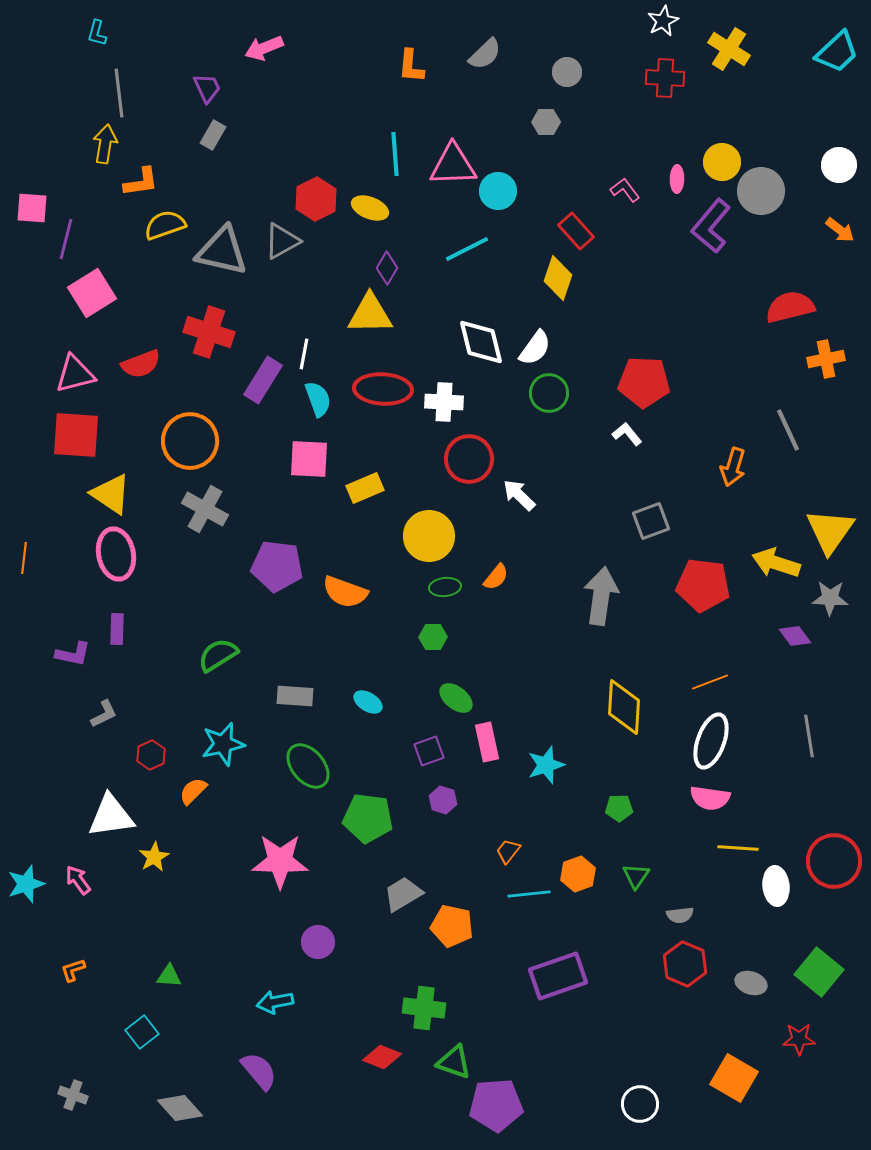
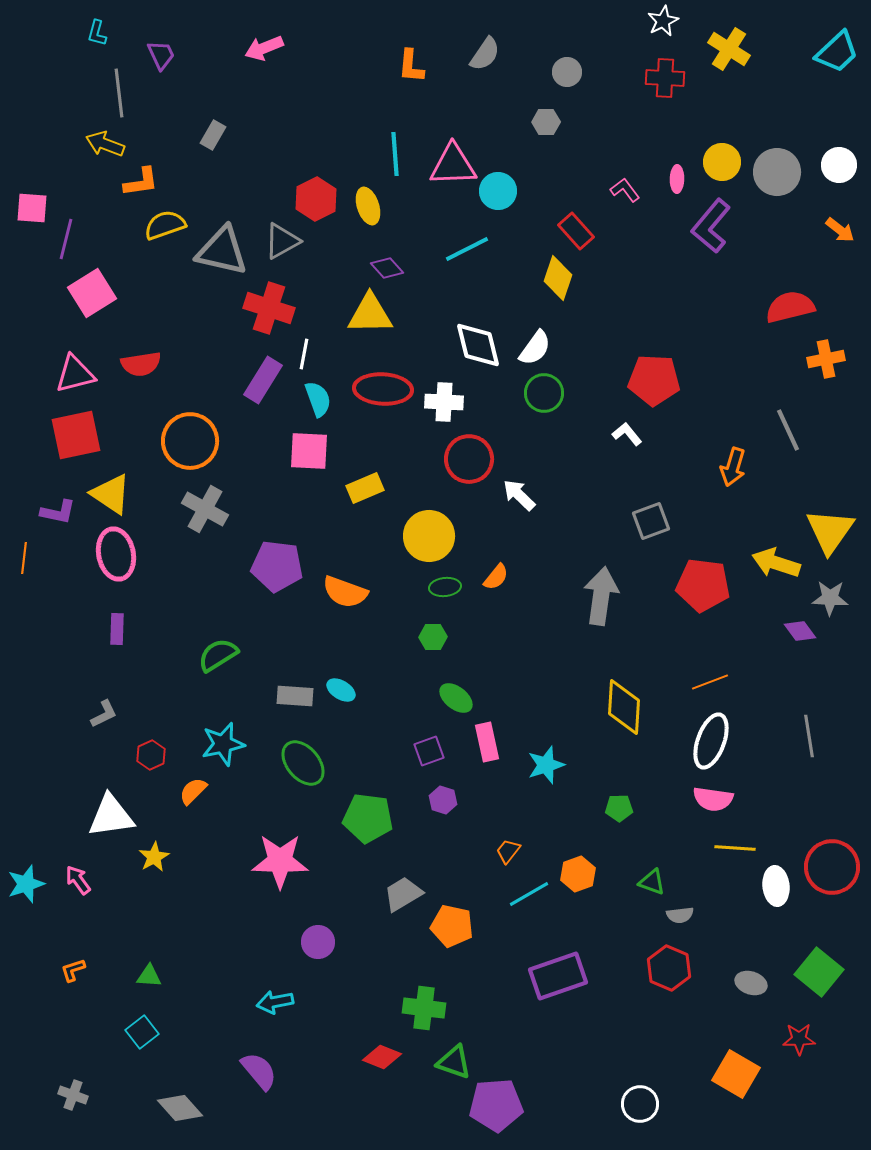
gray semicircle at (485, 54): rotated 12 degrees counterclockwise
purple trapezoid at (207, 88): moved 46 px left, 33 px up
yellow arrow at (105, 144): rotated 78 degrees counterclockwise
gray circle at (761, 191): moved 16 px right, 19 px up
yellow ellipse at (370, 208): moved 2 px left, 2 px up; rotated 51 degrees clockwise
purple diamond at (387, 268): rotated 72 degrees counterclockwise
red cross at (209, 332): moved 60 px right, 24 px up
white diamond at (481, 342): moved 3 px left, 3 px down
red semicircle at (141, 364): rotated 12 degrees clockwise
red pentagon at (644, 382): moved 10 px right, 2 px up
green circle at (549, 393): moved 5 px left
red square at (76, 435): rotated 16 degrees counterclockwise
pink square at (309, 459): moved 8 px up
purple diamond at (795, 636): moved 5 px right, 5 px up
purple L-shape at (73, 654): moved 15 px left, 142 px up
cyan ellipse at (368, 702): moved 27 px left, 12 px up
green ellipse at (308, 766): moved 5 px left, 3 px up
pink semicircle at (710, 798): moved 3 px right, 1 px down
yellow line at (738, 848): moved 3 px left
red circle at (834, 861): moved 2 px left, 6 px down
green triangle at (636, 876): moved 16 px right, 6 px down; rotated 44 degrees counterclockwise
cyan line at (529, 894): rotated 24 degrees counterclockwise
red hexagon at (685, 964): moved 16 px left, 4 px down
green triangle at (169, 976): moved 20 px left
orange square at (734, 1078): moved 2 px right, 4 px up
